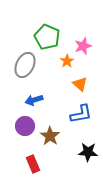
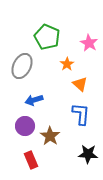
pink star: moved 6 px right, 3 px up; rotated 24 degrees counterclockwise
orange star: moved 3 px down
gray ellipse: moved 3 px left, 1 px down
blue L-shape: rotated 75 degrees counterclockwise
black star: moved 2 px down
red rectangle: moved 2 px left, 4 px up
